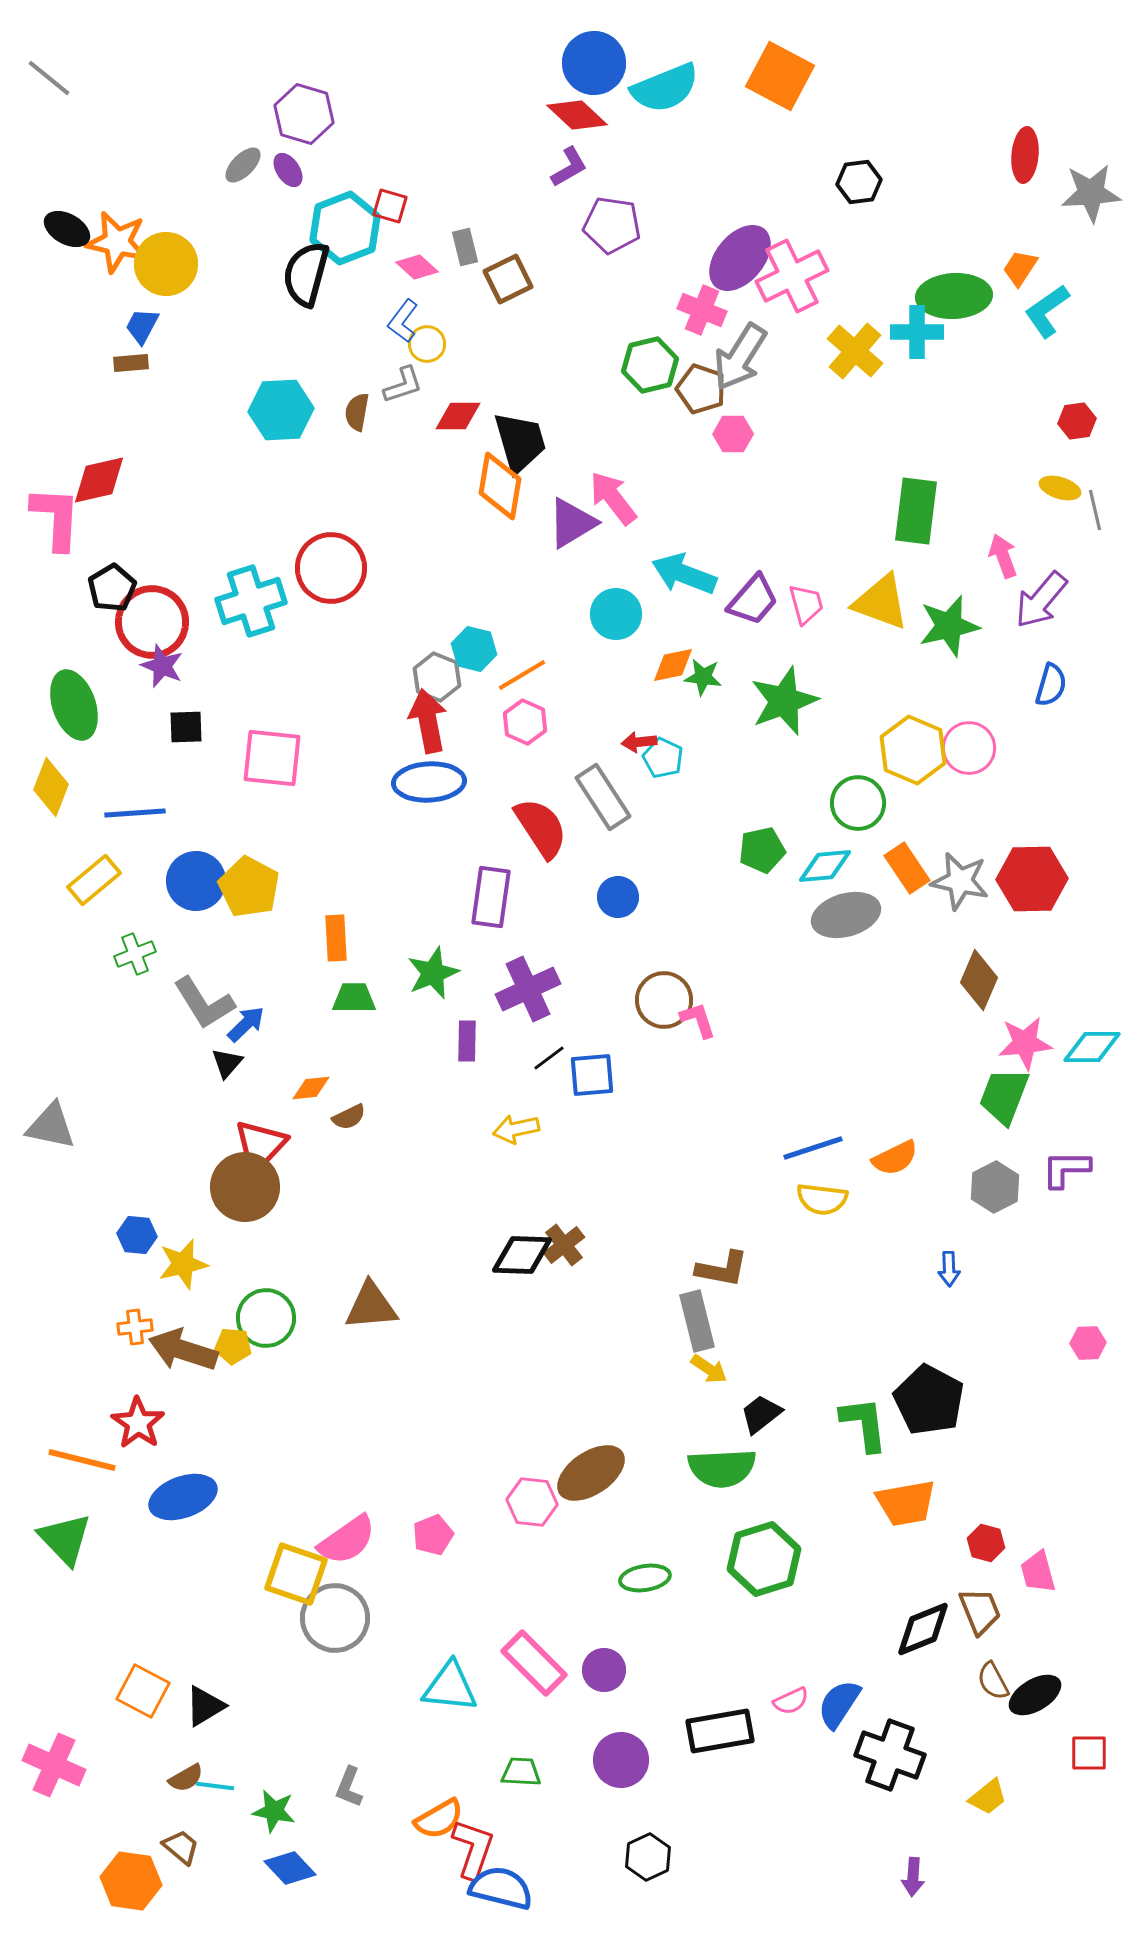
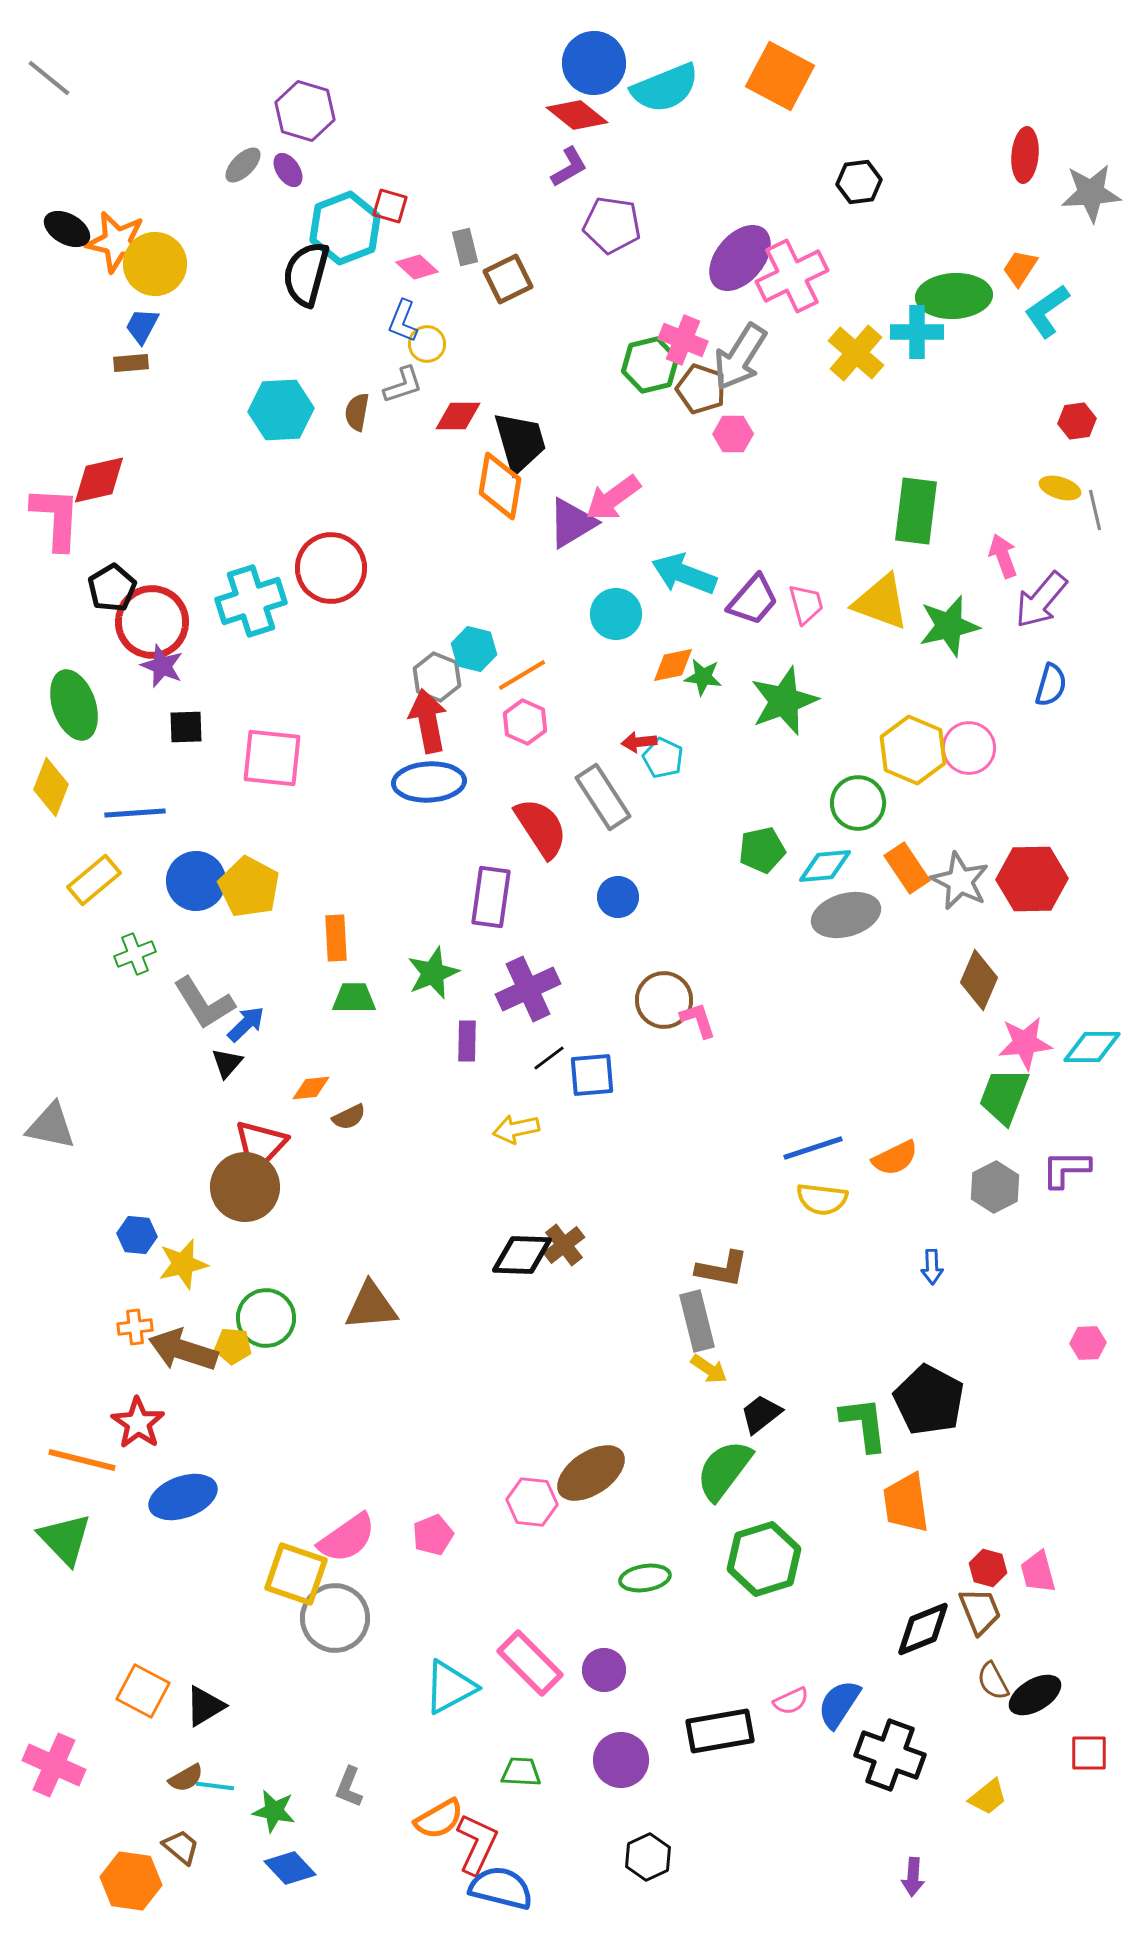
purple hexagon at (304, 114): moved 1 px right, 3 px up
red diamond at (577, 115): rotated 4 degrees counterclockwise
yellow circle at (166, 264): moved 11 px left
pink cross at (702, 310): moved 19 px left, 30 px down
blue L-shape at (403, 321): rotated 15 degrees counterclockwise
yellow cross at (855, 351): moved 1 px right, 2 px down
pink arrow at (613, 498): rotated 88 degrees counterclockwise
gray star at (960, 881): rotated 14 degrees clockwise
blue arrow at (949, 1269): moved 17 px left, 2 px up
green semicircle at (722, 1468): moved 2 px right, 2 px down; rotated 130 degrees clockwise
orange trapezoid at (906, 1503): rotated 92 degrees clockwise
pink semicircle at (347, 1540): moved 2 px up
red hexagon at (986, 1543): moved 2 px right, 25 px down
pink rectangle at (534, 1663): moved 4 px left
cyan triangle at (450, 1687): rotated 34 degrees counterclockwise
red L-shape at (473, 1849): moved 4 px right, 5 px up; rotated 6 degrees clockwise
